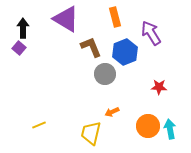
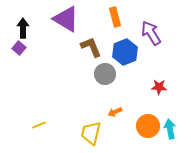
orange arrow: moved 3 px right
